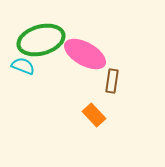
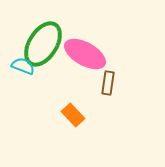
green ellipse: moved 2 px right, 4 px down; rotated 42 degrees counterclockwise
brown rectangle: moved 4 px left, 2 px down
orange rectangle: moved 21 px left
